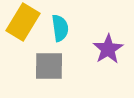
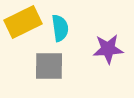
yellow rectangle: rotated 33 degrees clockwise
purple star: rotated 28 degrees clockwise
